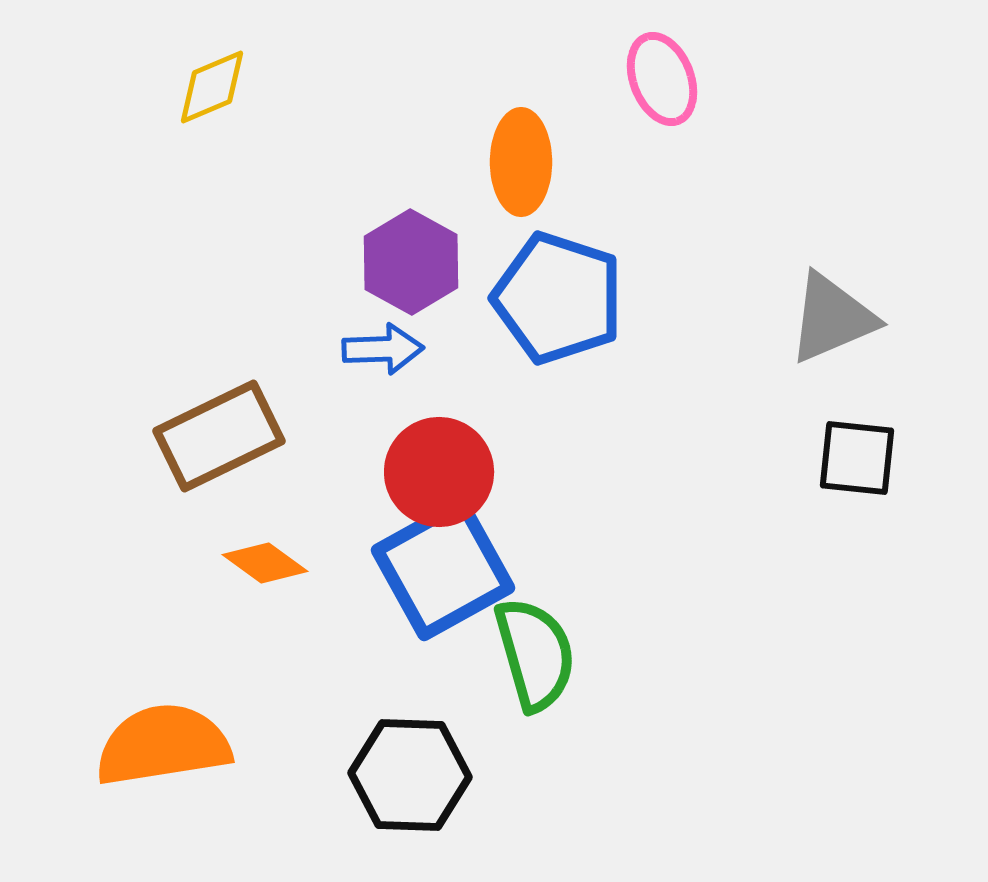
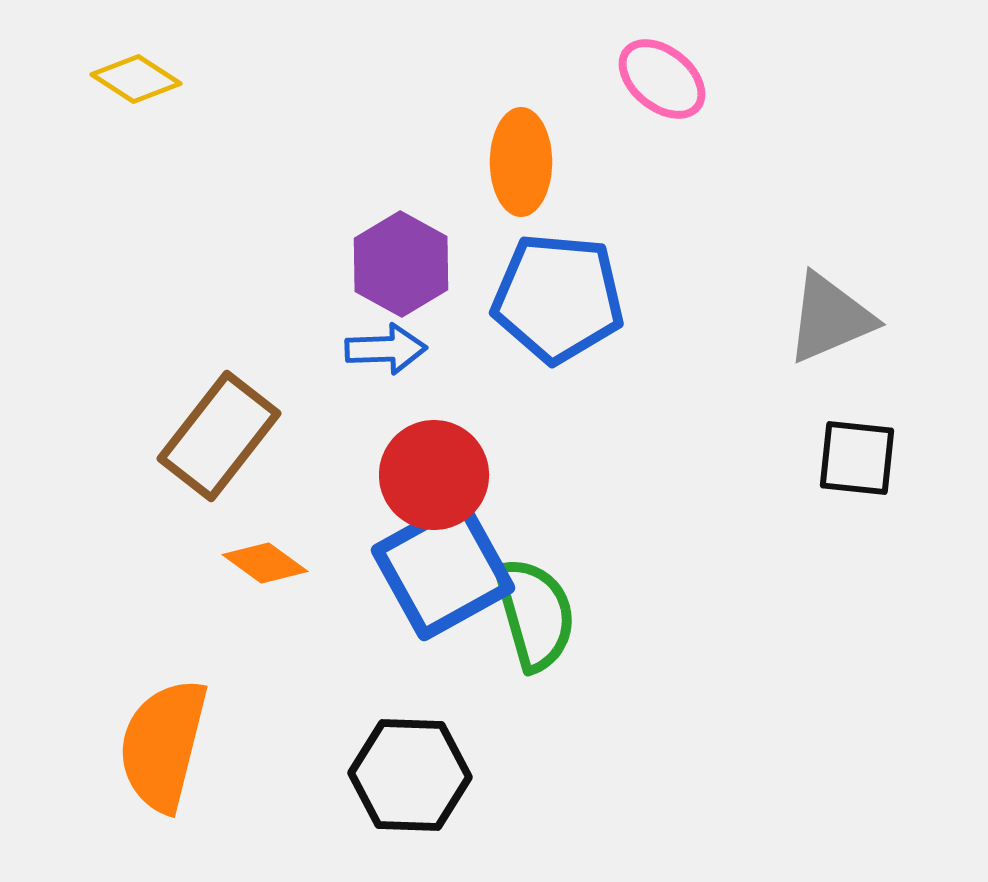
pink ellipse: rotated 30 degrees counterclockwise
yellow diamond: moved 76 px left, 8 px up; rotated 56 degrees clockwise
purple hexagon: moved 10 px left, 2 px down
blue pentagon: rotated 13 degrees counterclockwise
gray triangle: moved 2 px left
blue arrow: moved 3 px right
brown rectangle: rotated 26 degrees counterclockwise
red circle: moved 5 px left, 3 px down
green semicircle: moved 40 px up
orange semicircle: rotated 67 degrees counterclockwise
